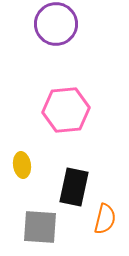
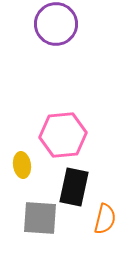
pink hexagon: moved 3 px left, 25 px down
gray square: moved 9 px up
